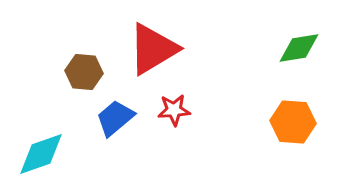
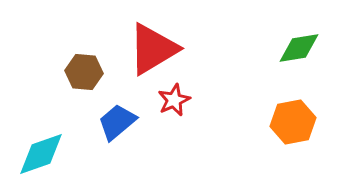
red star: moved 10 px up; rotated 20 degrees counterclockwise
blue trapezoid: moved 2 px right, 4 px down
orange hexagon: rotated 15 degrees counterclockwise
